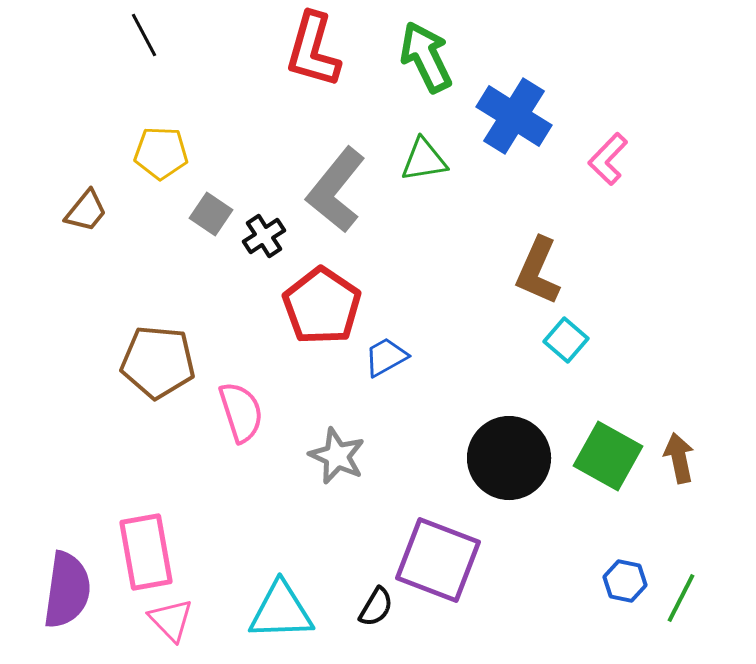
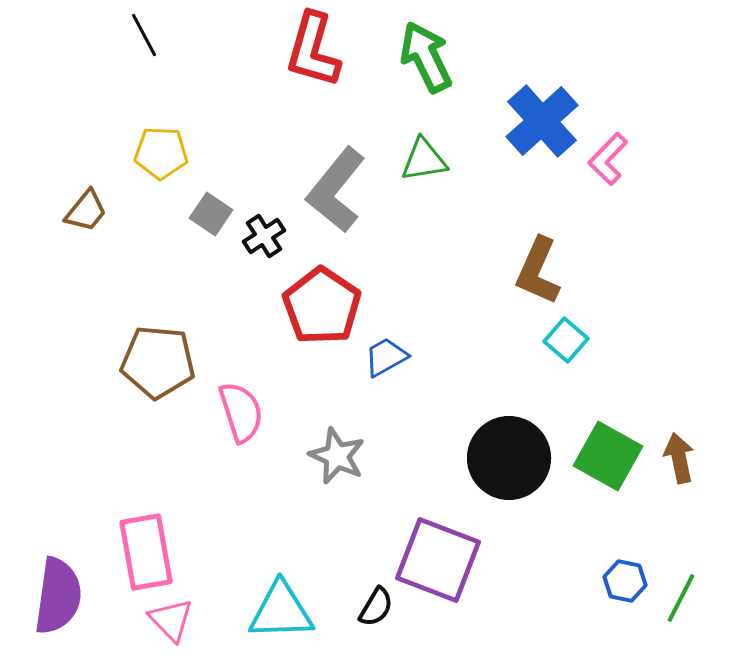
blue cross: moved 28 px right, 5 px down; rotated 16 degrees clockwise
purple semicircle: moved 9 px left, 6 px down
